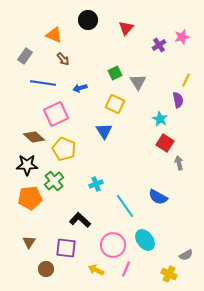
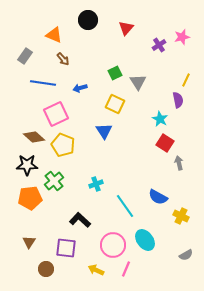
yellow pentagon: moved 1 px left, 4 px up
yellow cross: moved 12 px right, 58 px up
